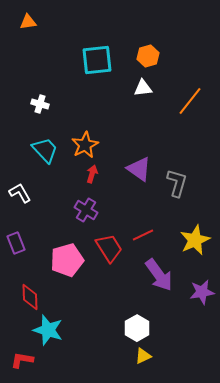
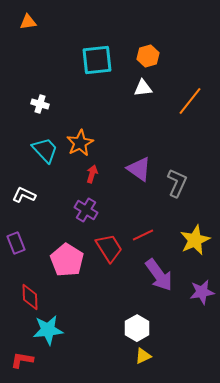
orange star: moved 5 px left, 2 px up
gray L-shape: rotated 8 degrees clockwise
white L-shape: moved 4 px right, 2 px down; rotated 35 degrees counterclockwise
pink pentagon: rotated 24 degrees counterclockwise
cyan star: rotated 24 degrees counterclockwise
